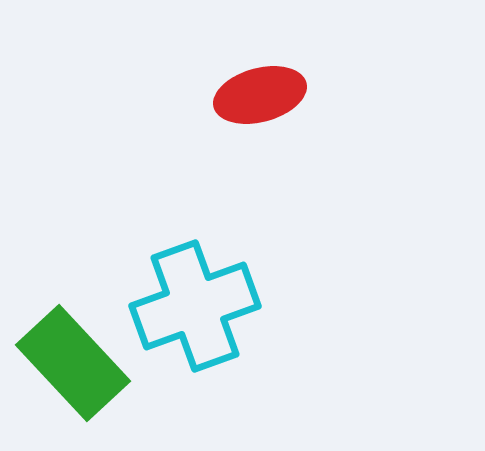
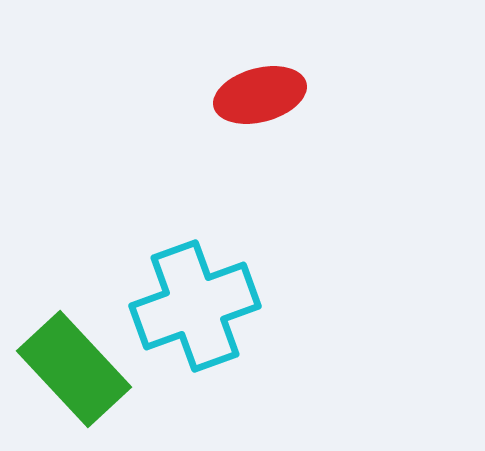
green rectangle: moved 1 px right, 6 px down
